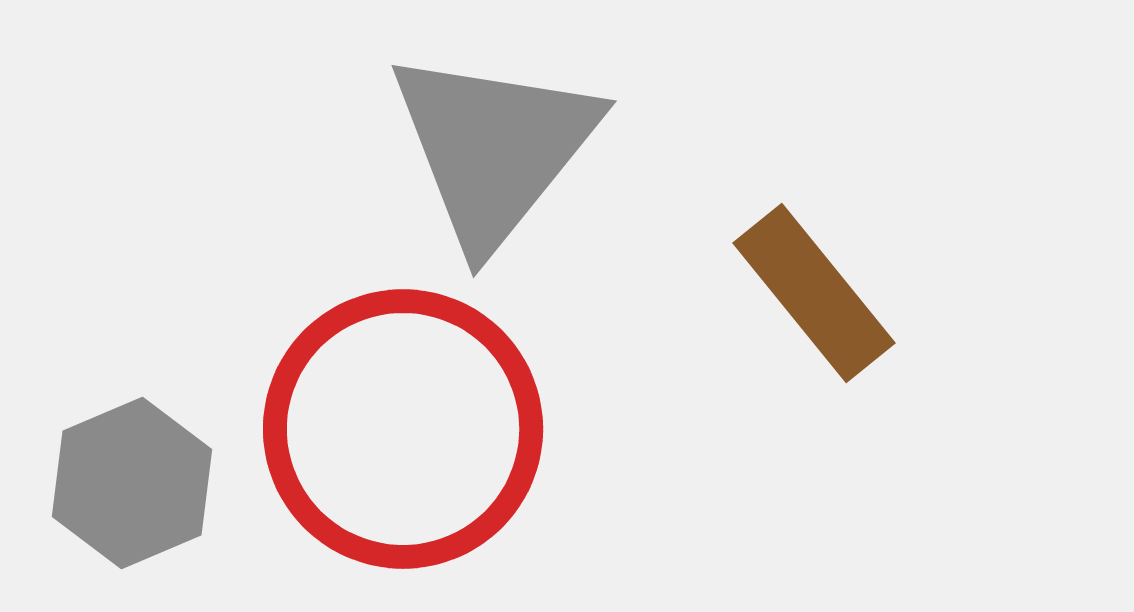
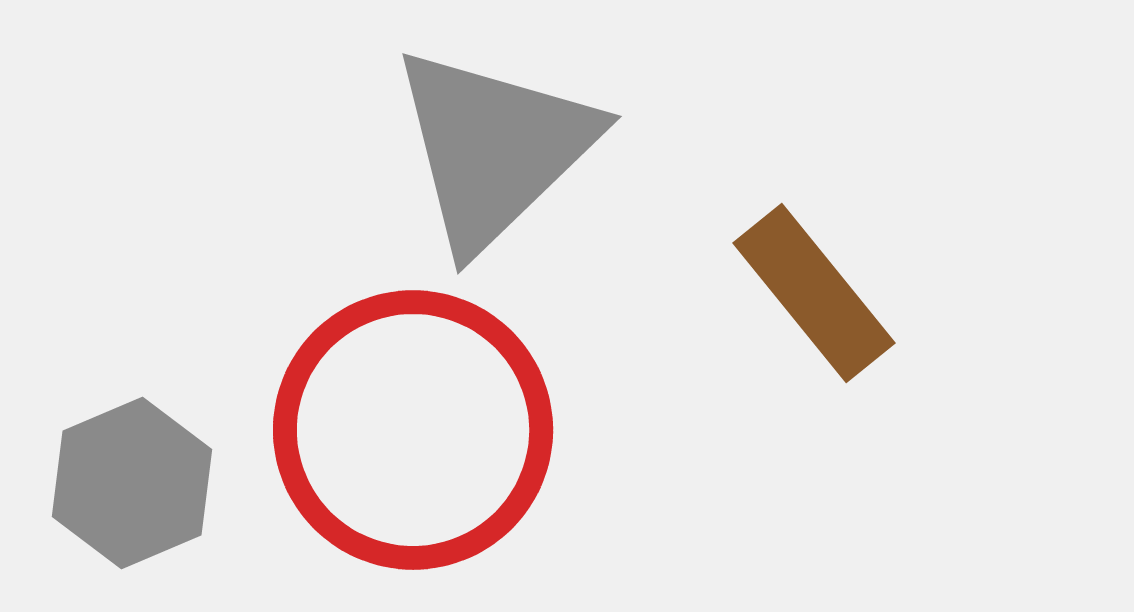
gray triangle: rotated 7 degrees clockwise
red circle: moved 10 px right, 1 px down
